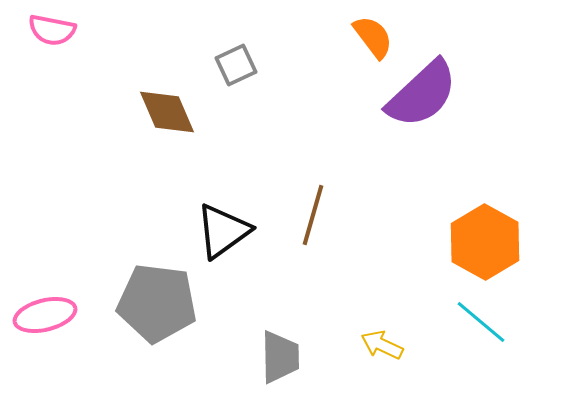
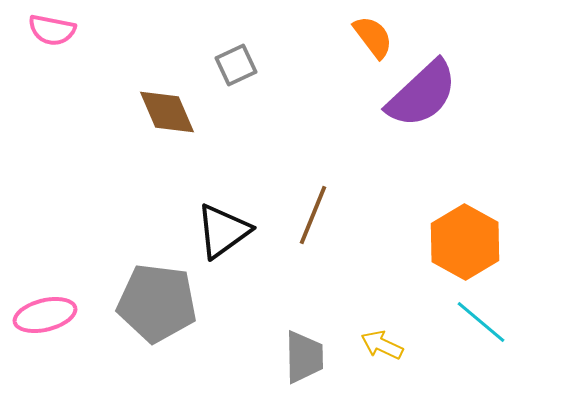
brown line: rotated 6 degrees clockwise
orange hexagon: moved 20 px left
gray trapezoid: moved 24 px right
